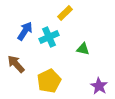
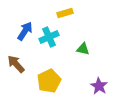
yellow rectangle: rotated 28 degrees clockwise
